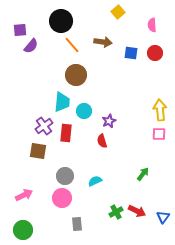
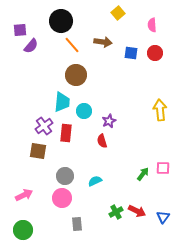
yellow square: moved 1 px down
pink square: moved 4 px right, 34 px down
